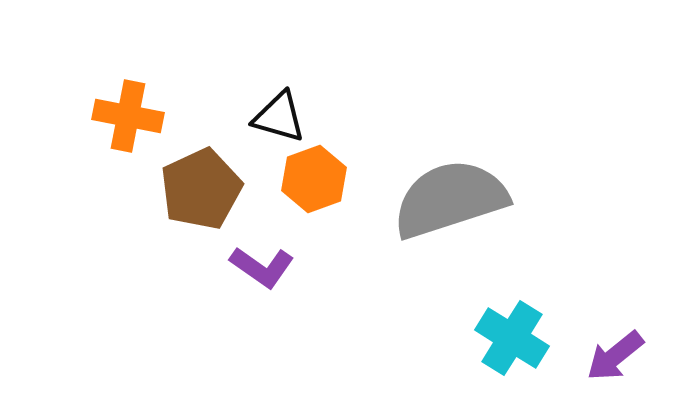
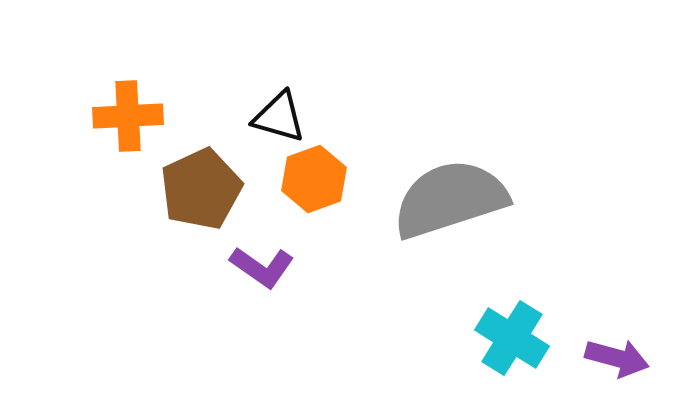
orange cross: rotated 14 degrees counterclockwise
purple arrow: moved 2 px right, 2 px down; rotated 126 degrees counterclockwise
